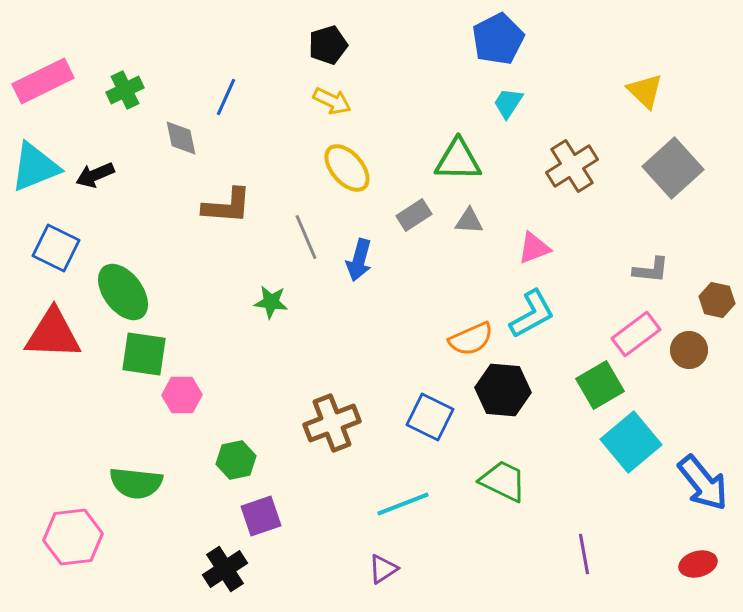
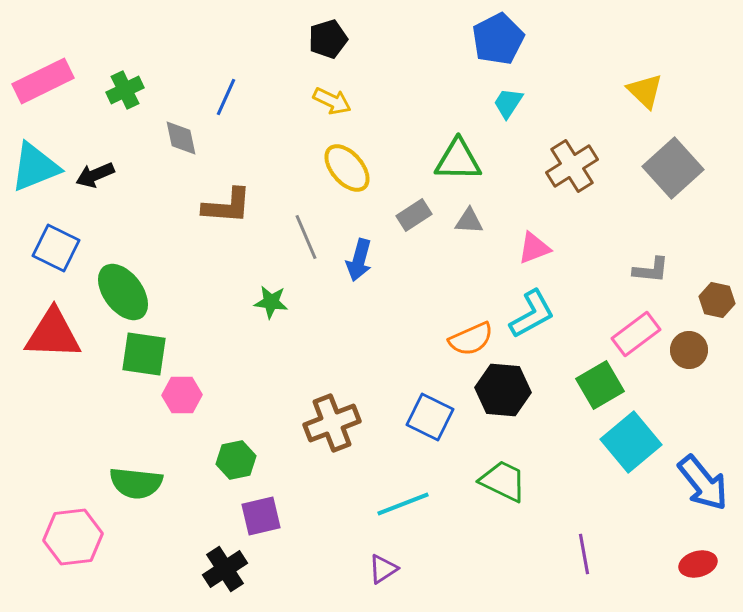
black pentagon at (328, 45): moved 6 px up
purple square at (261, 516): rotated 6 degrees clockwise
